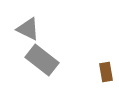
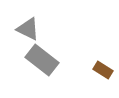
brown rectangle: moved 3 px left, 2 px up; rotated 48 degrees counterclockwise
